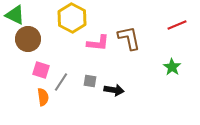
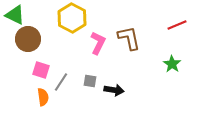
pink L-shape: rotated 70 degrees counterclockwise
green star: moved 3 px up
